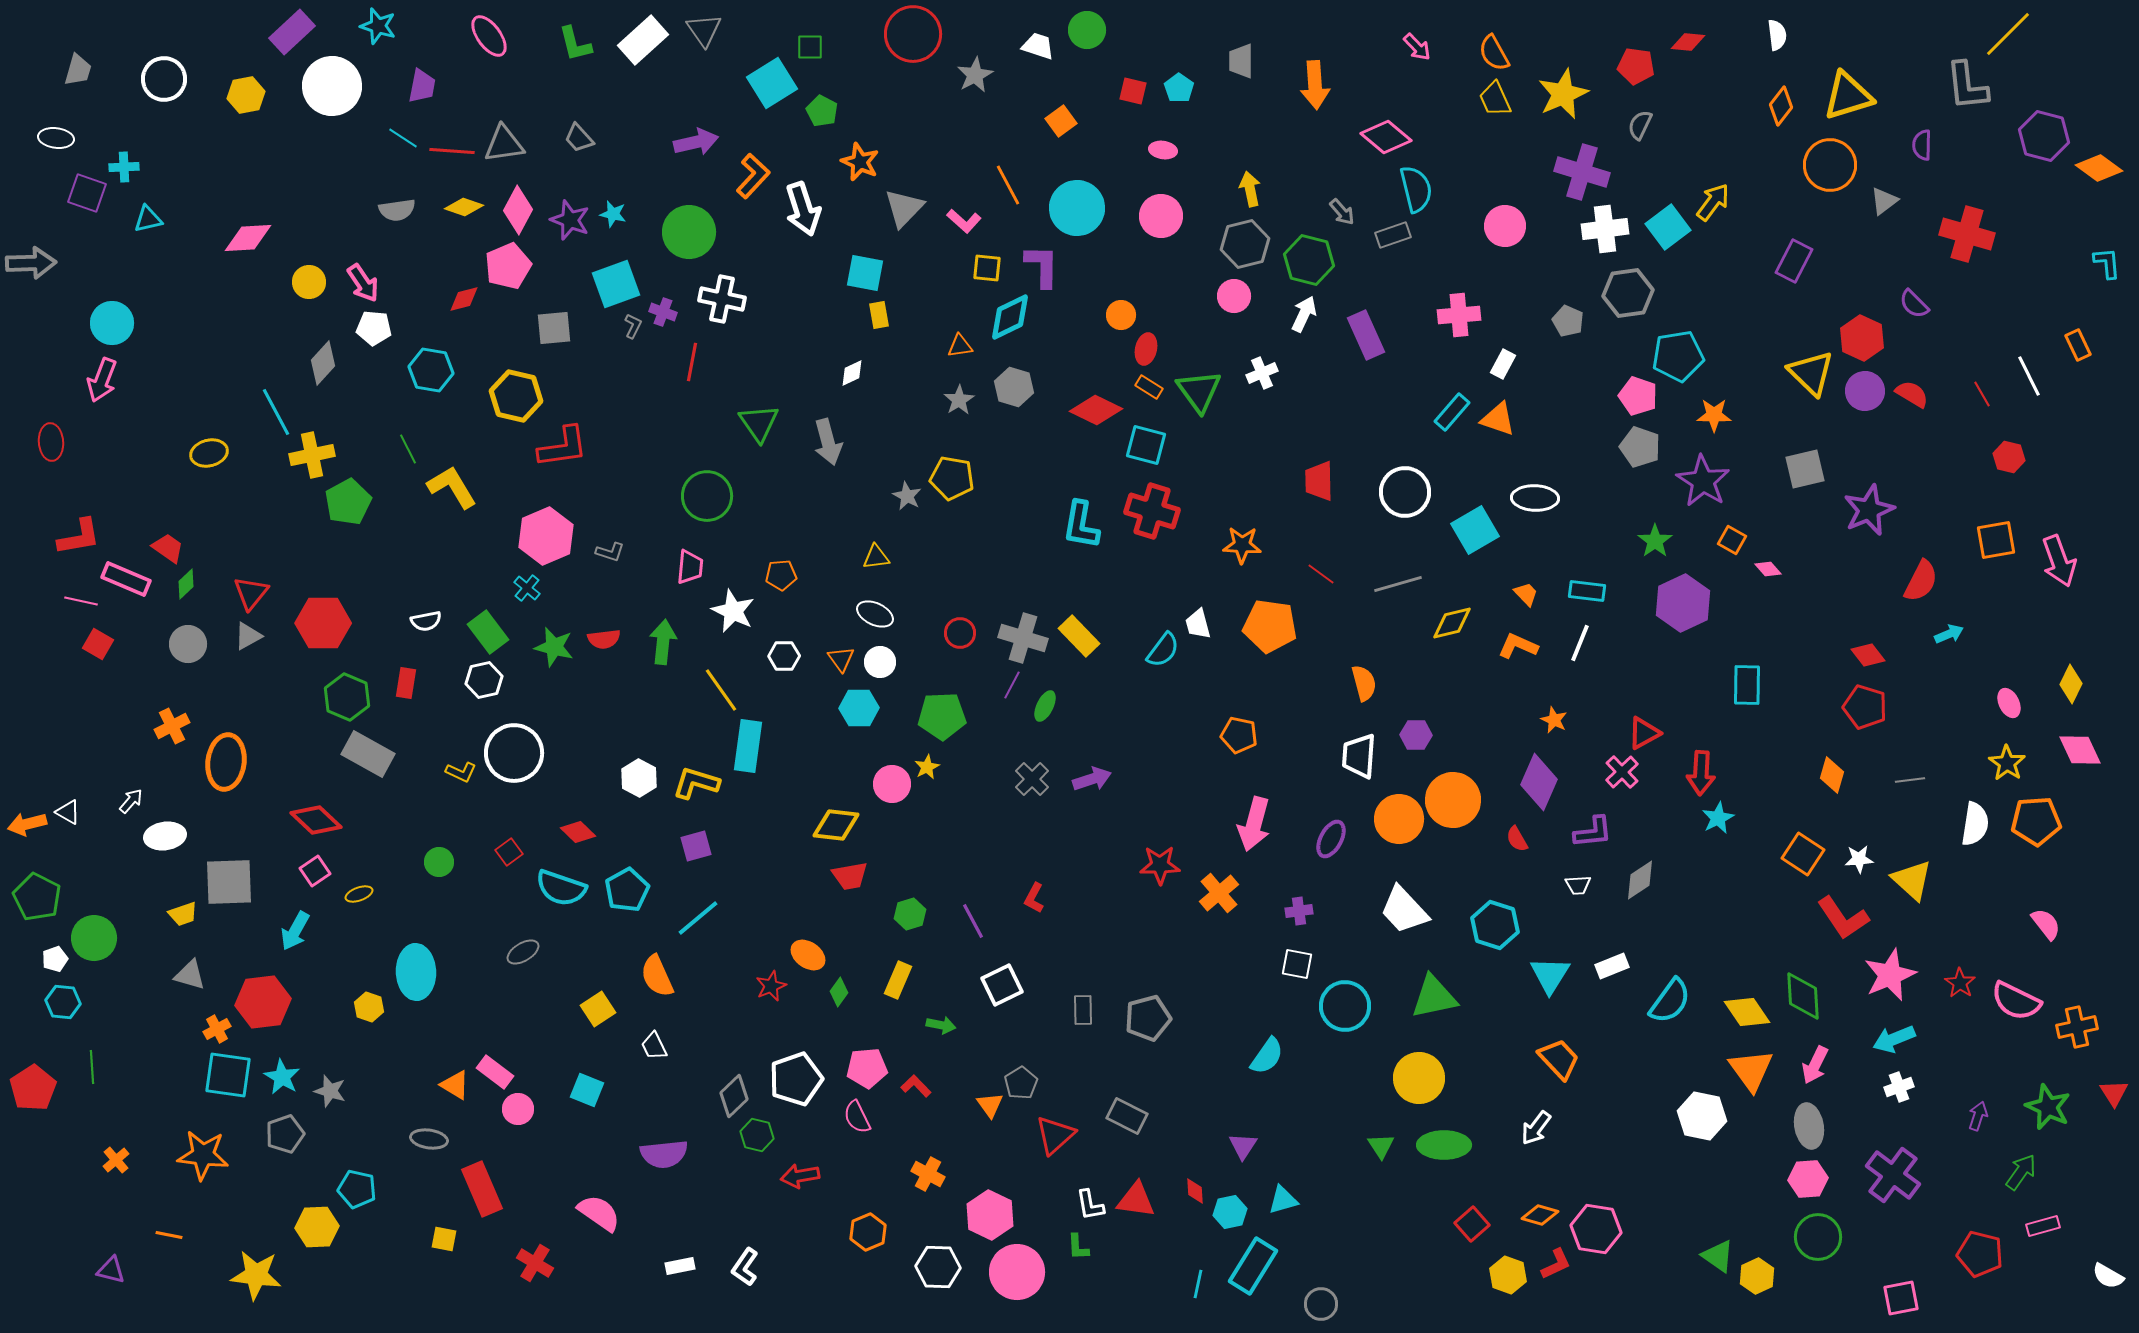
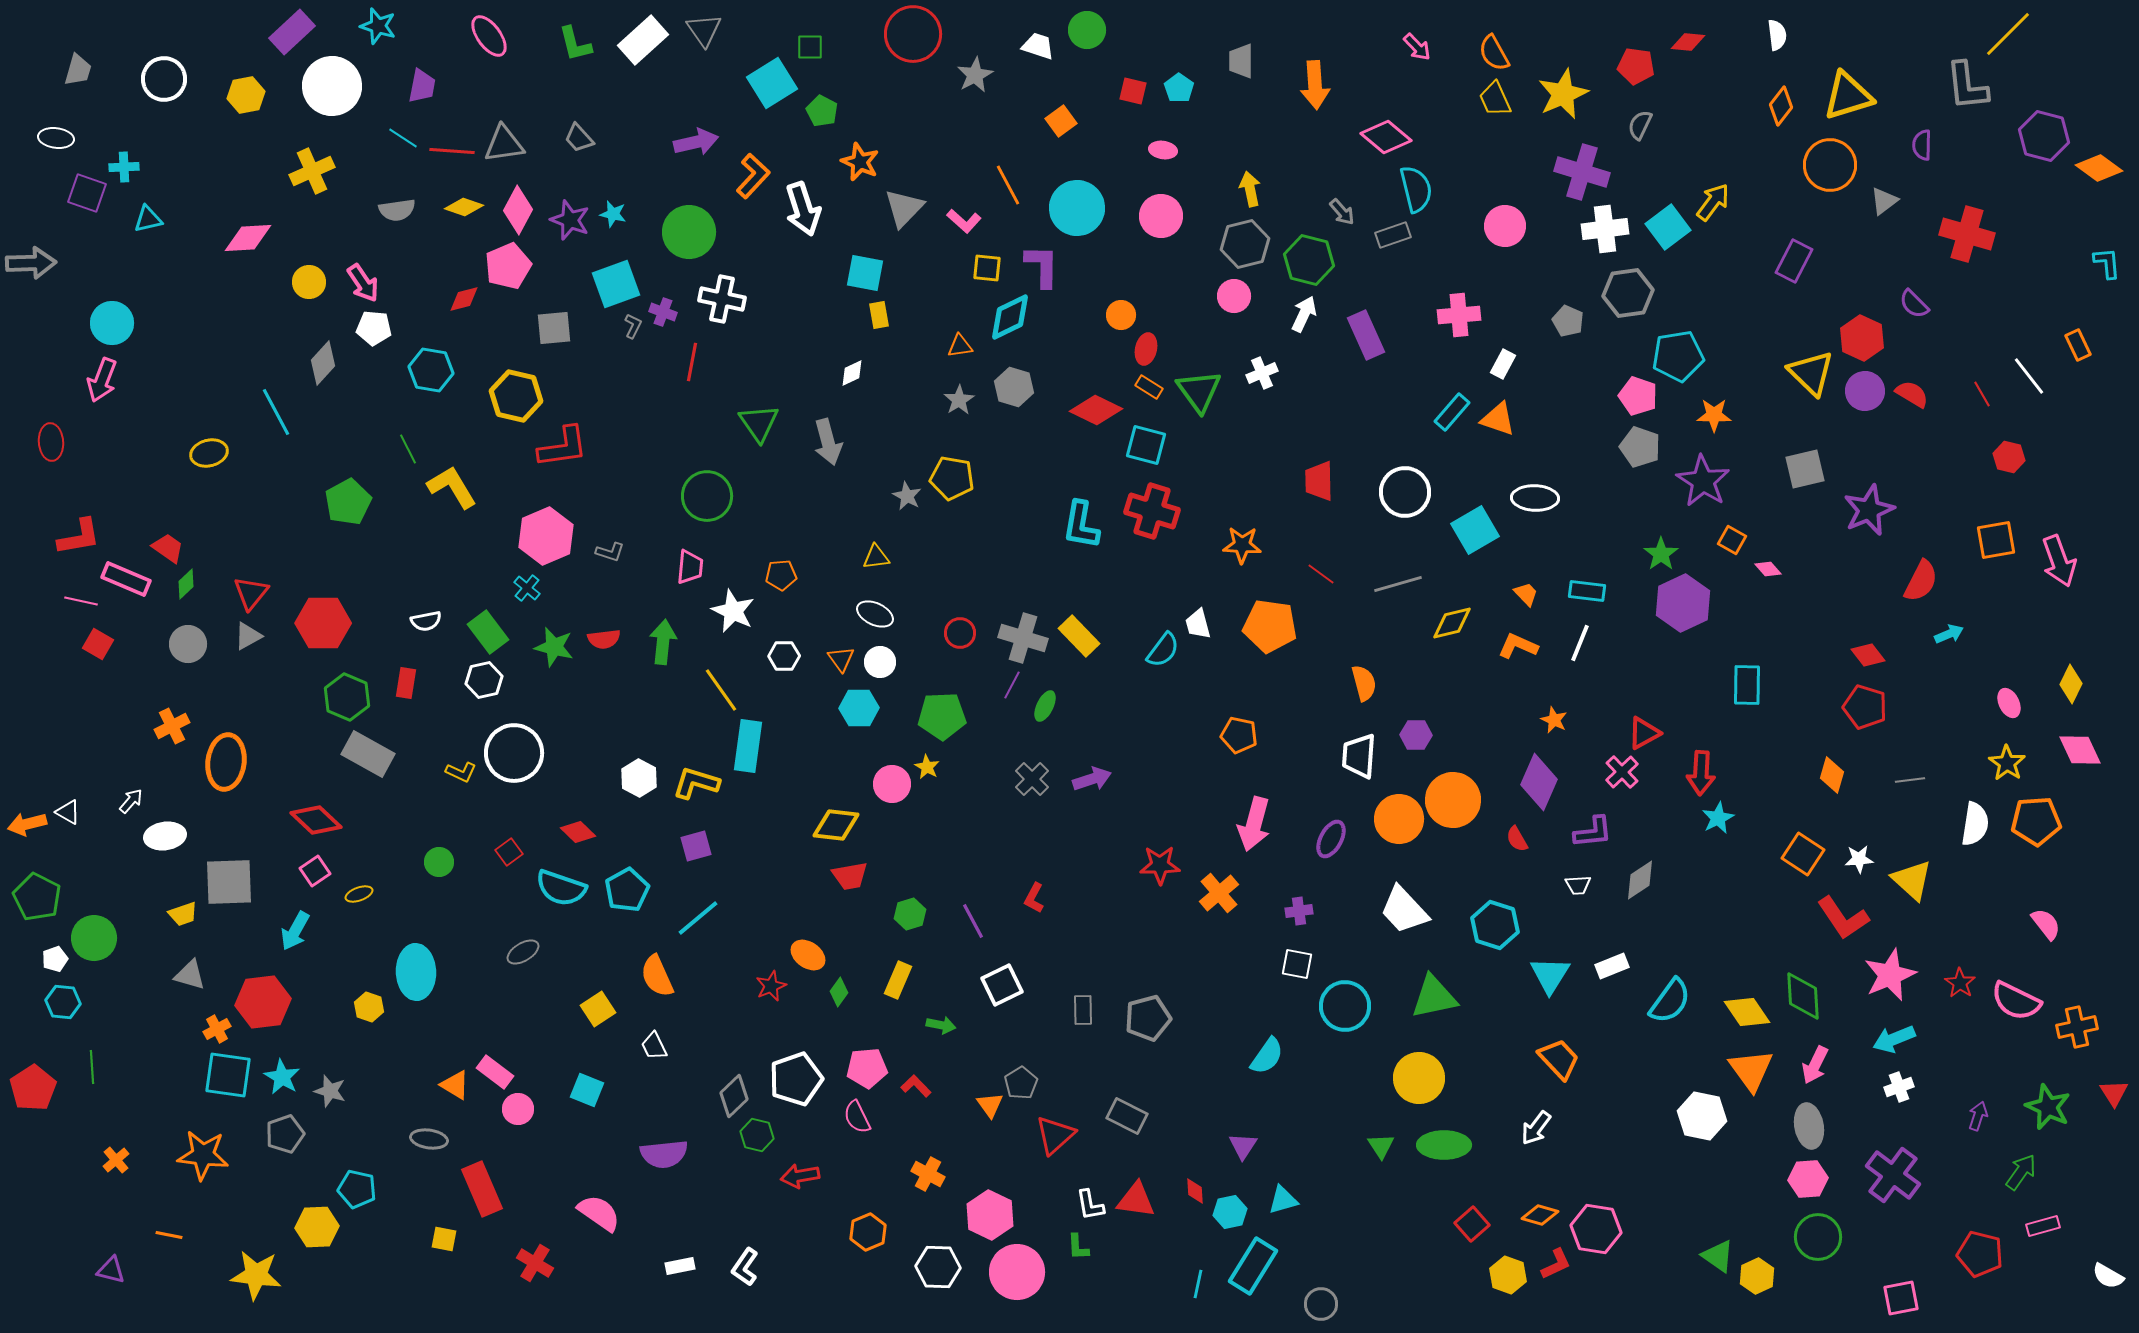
white line at (2029, 376): rotated 12 degrees counterclockwise
yellow cross at (312, 455): moved 284 px up; rotated 12 degrees counterclockwise
green star at (1655, 541): moved 6 px right, 13 px down
yellow star at (927, 767): rotated 15 degrees counterclockwise
